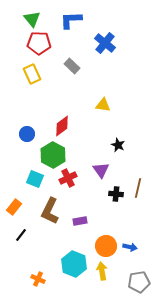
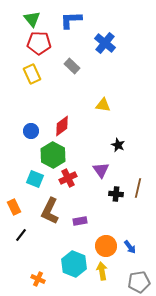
blue circle: moved 4 px right, 3 px up
orange rectangle: rotated 63 degrees counterclockwise
blue arrow: rotated 40 degrees clockwise
